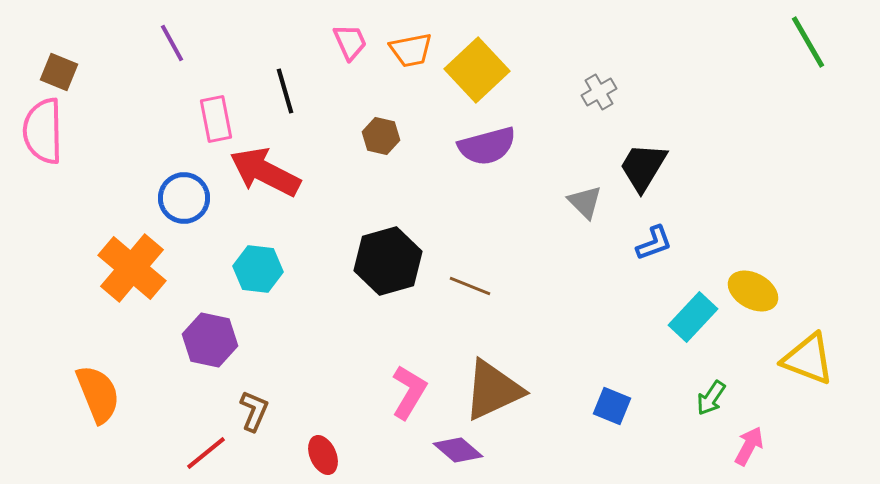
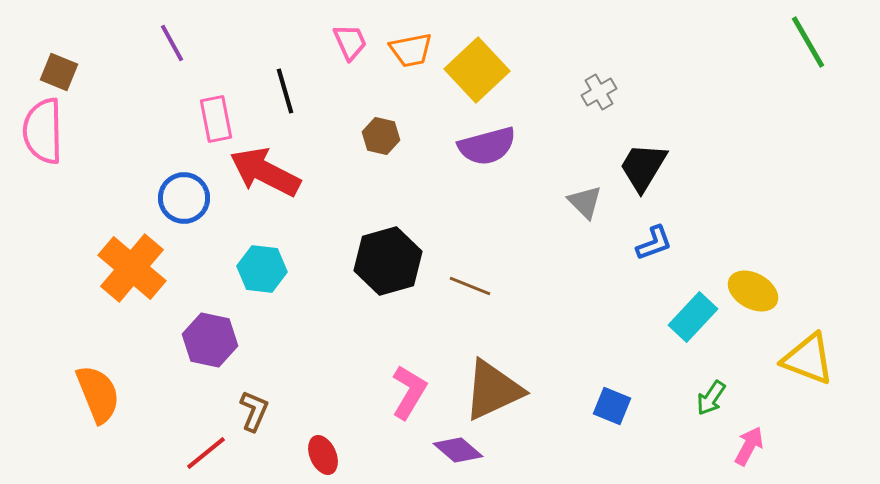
cyan hexagon: moved 4 px right
